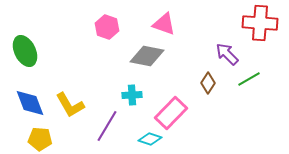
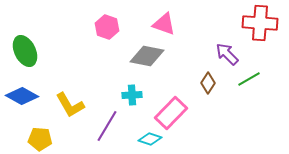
blue diamond: moved 8 px left, 7 px up; rotated 40 degrees counterclockwise
